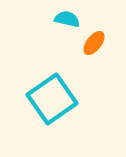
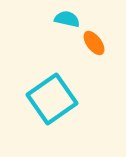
orange ellipse: rotated 75 degrees counterclockwise
